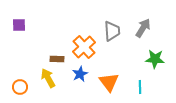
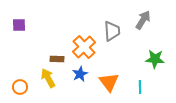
gray arrow: moved 8 px up
